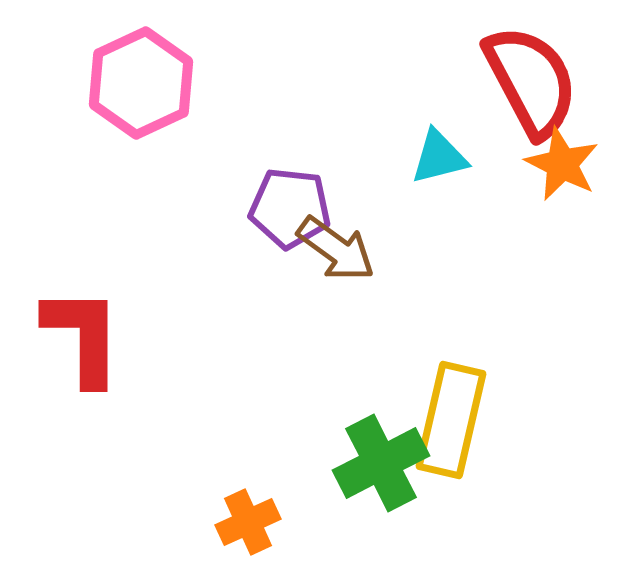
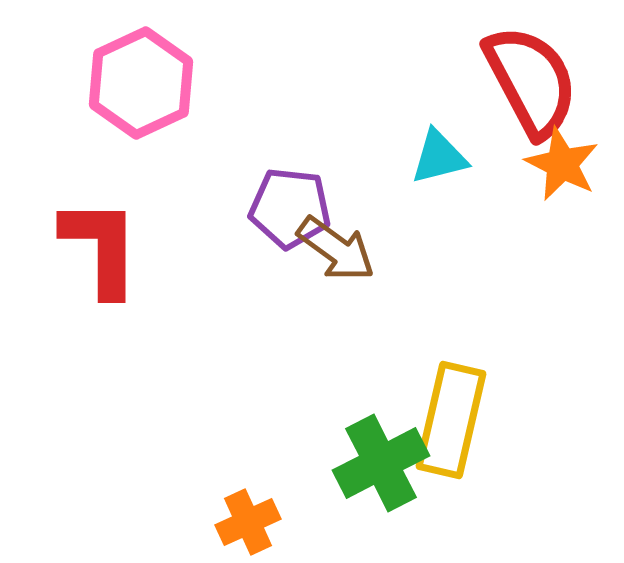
red L-shape: moved 18 px right, 89 px up
